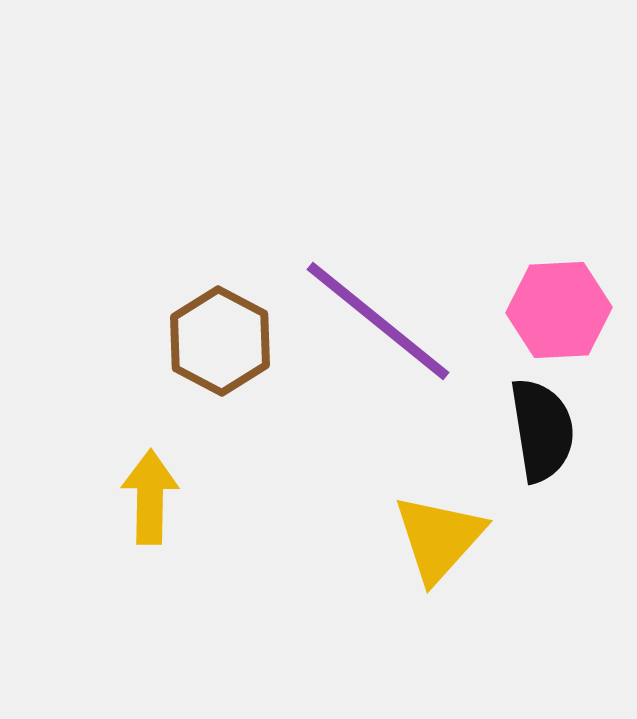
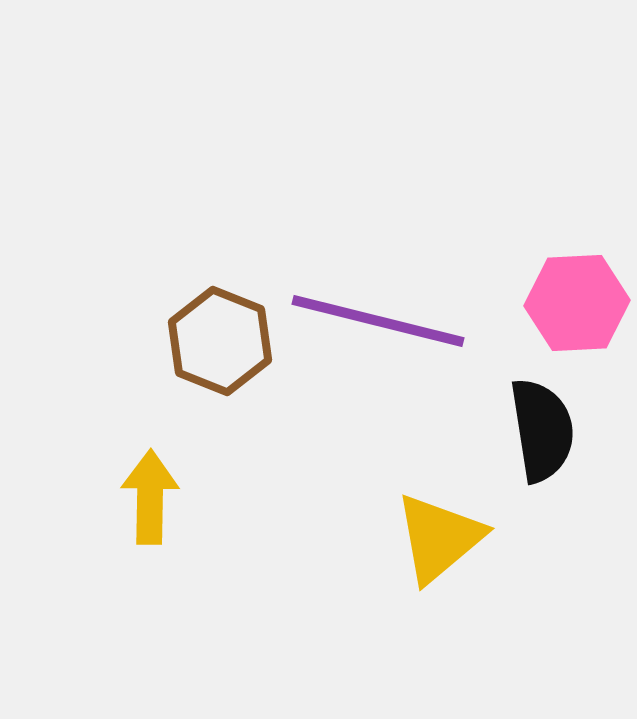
pink hexagon: moved 18 px right, 7 px up
purple line: rotated 25 degrees counterclockwise
brown hexagon: rotated 6 degrees counterclockwise
yellow triangle: rotated 8 degrees clockwise
